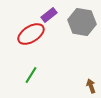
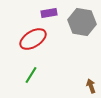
purple rectangle: moved 2 px up; rotated 28 degrees clockwise
red ellipse: moved 2 px right, 5 px down
